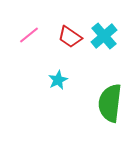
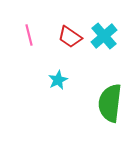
pink line: rotated 65 degrees counterclockwise
